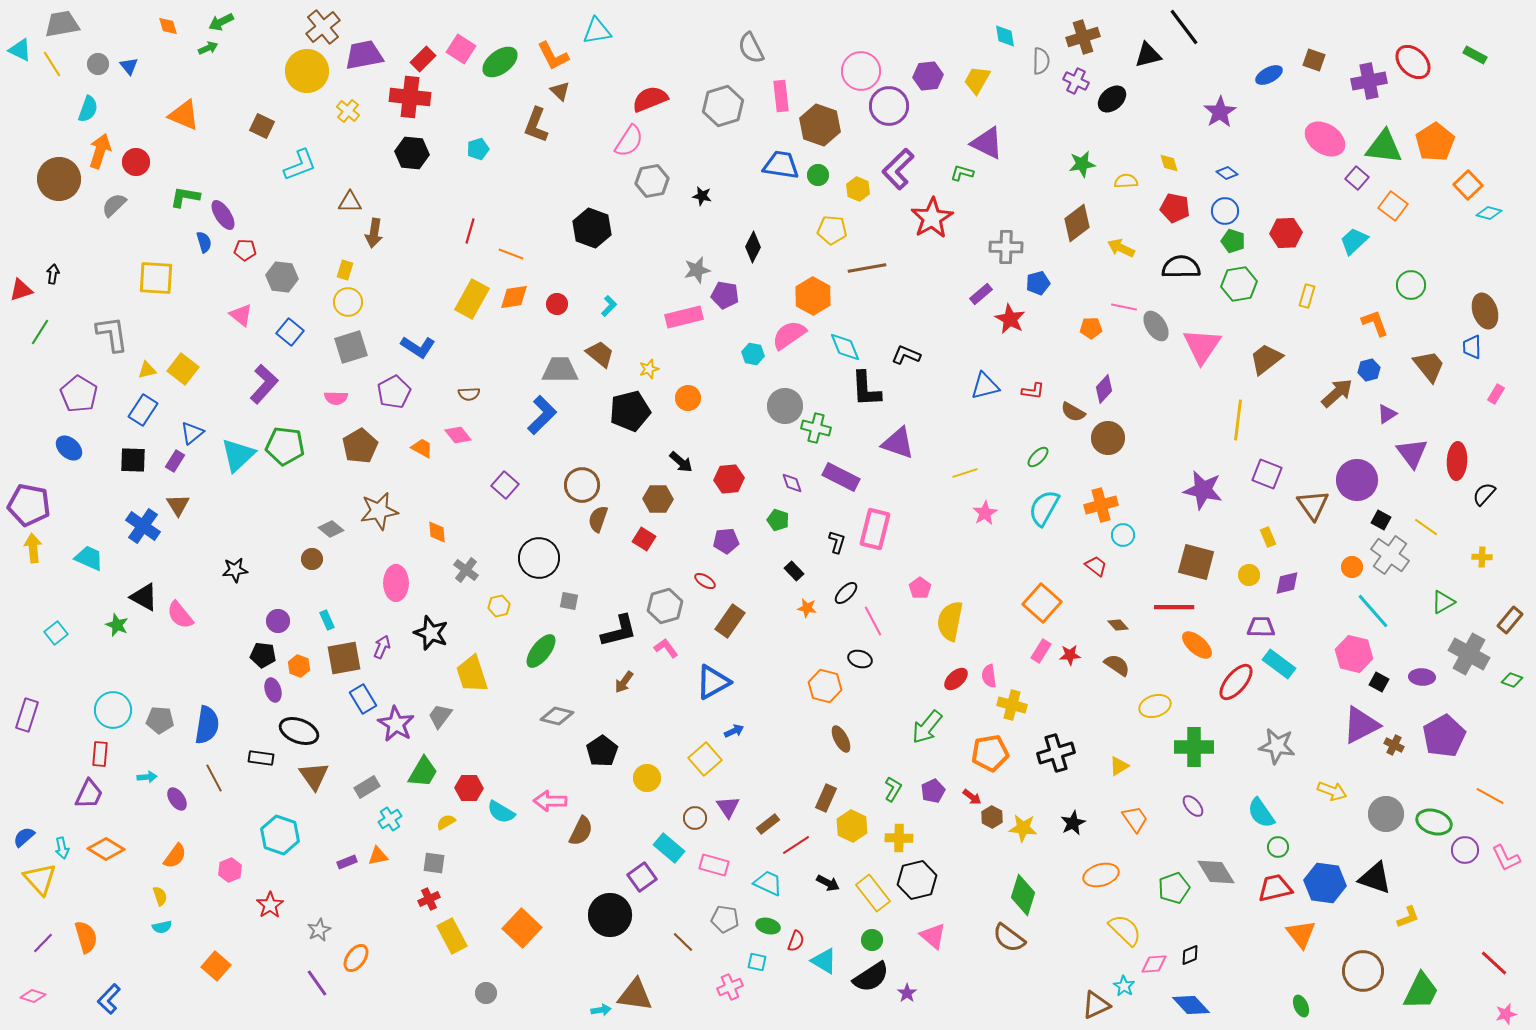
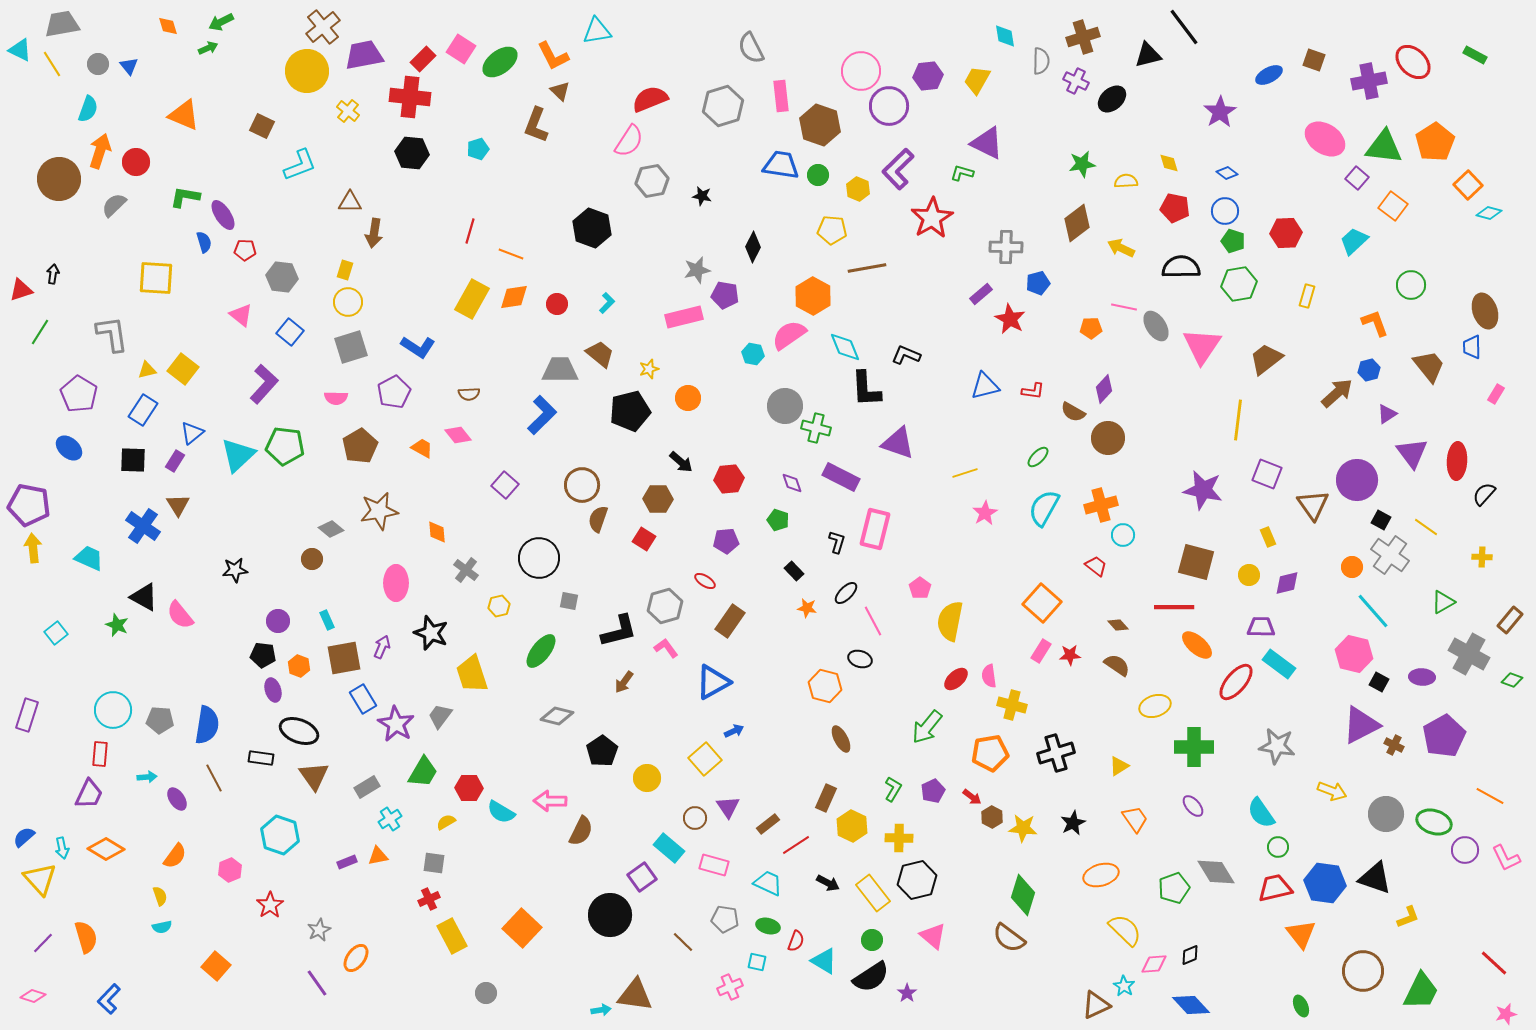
cyan L-shape at (609, 306): moved 2 px left, 3 px up
